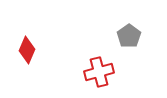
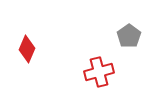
red diamond: moved 1 px up
